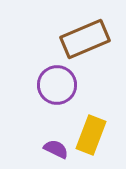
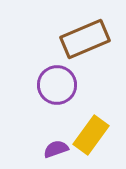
yellow rectangle: rotated 15 degrees clockwise
purple semicircle: rotated 45 degrees counterclockwise
